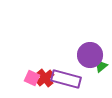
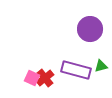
purple circle: moved 26 px up
green triangle: rotated 24 degrees clockwise
purple rectangle: moved 10 px right, 9 px up
